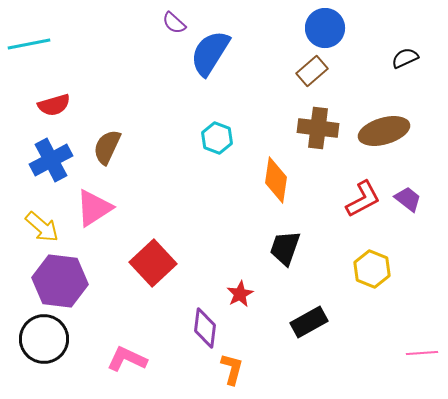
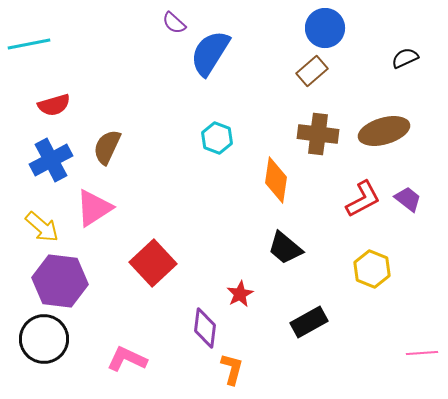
brown cross: moved 6 px down
black trapezoid: rotated 69 degrees counterclockwise
